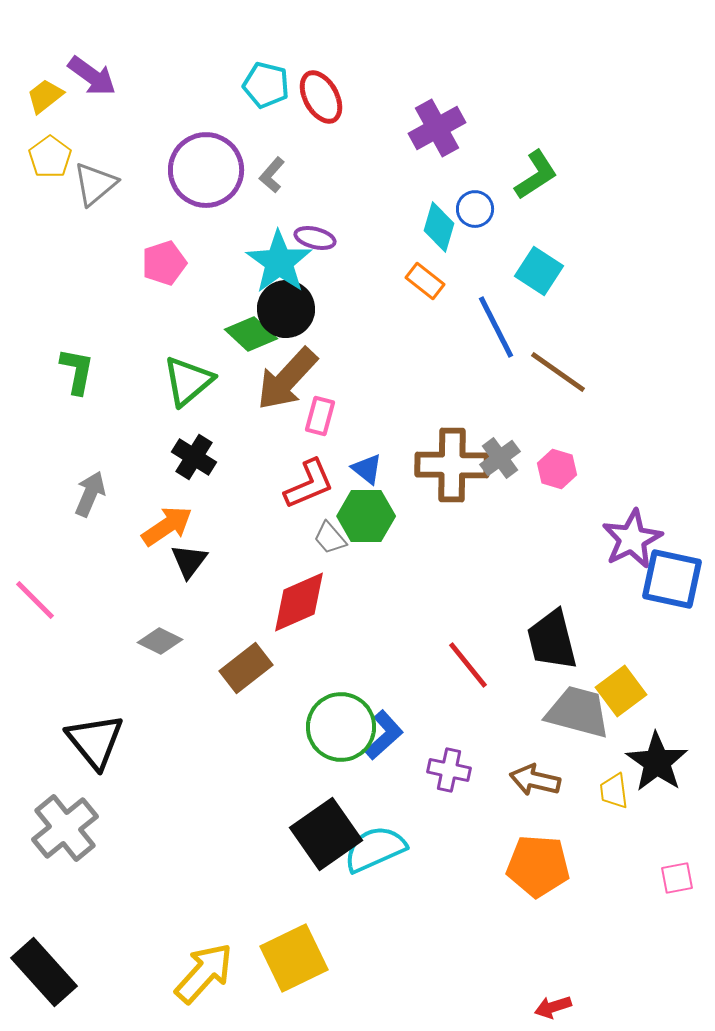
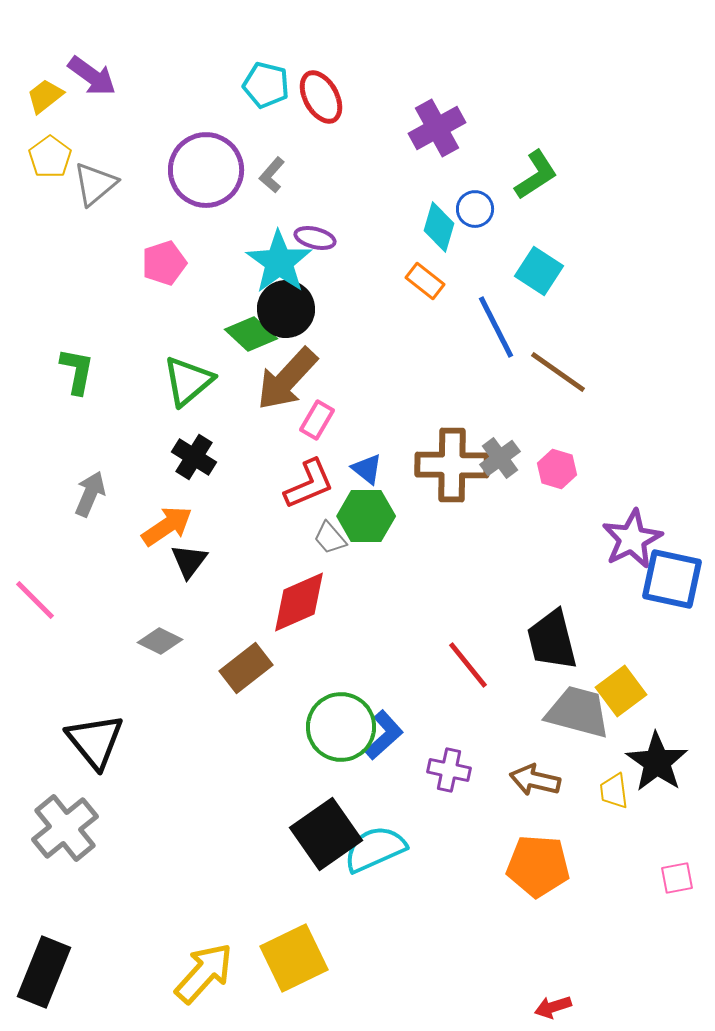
pink rectangle at (320, 416): moved 3 px left, 4 px down; rotated 15 degrees clockwise
black rectangle at (44, 972): rotated 64 degrees clockwise
